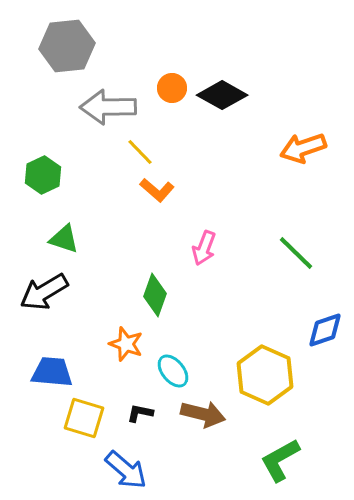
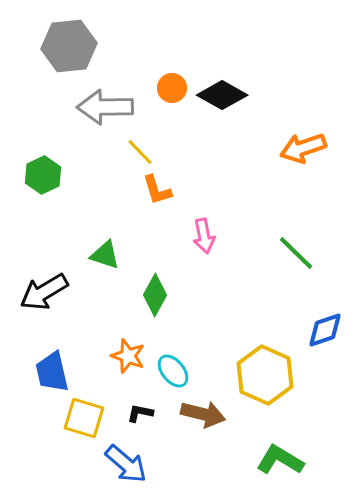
gray hexagon: moved 2 px right
gray arrow: moved 3 px left
orange L-shape: rotated 32 degrees clockwise
green triangle: moved 41 px right, 16 px down
pink arrow: moved 12 px up; rotated 32 degrees counterclockwise
green diamond: rotated 9 degrees clockwise
orange star: moved 2 px right, 12 px down
blue trapezoid: rotated 108 degrees counterclockwise
green L-shape: rotated 60 degrees clockwise
blue arrow: moved 6 px up
